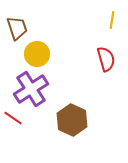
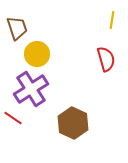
brown hexagon: moved 1 px right, 3 px down
